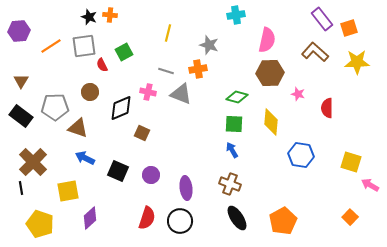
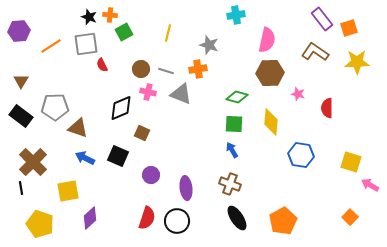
gray square at (84, 46): moved 2 px right, 2 px up
green square at (124, 52): moved 20 px up
brown L-shape at (315, 52): rotated 8 degrees counterclockwise
brown circle at (90, 92): moved 51 px right, 23 px up
black square at (118, 171): moved 15 px up
black circle at (180, 221): moved 3 px left
